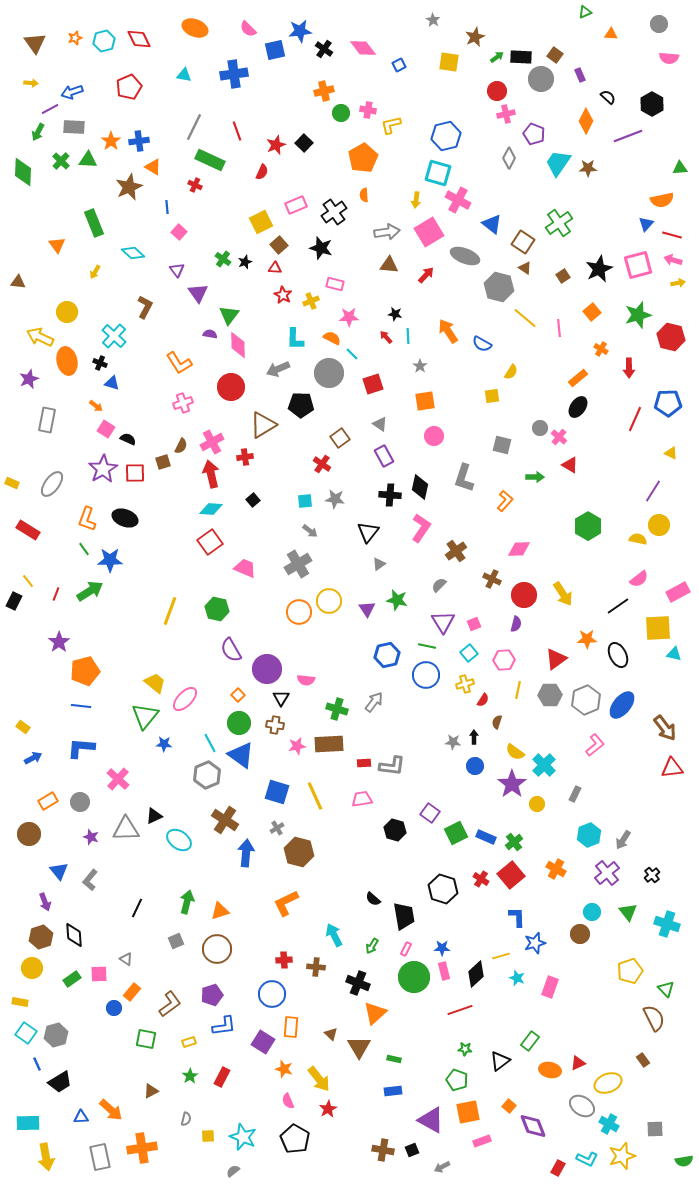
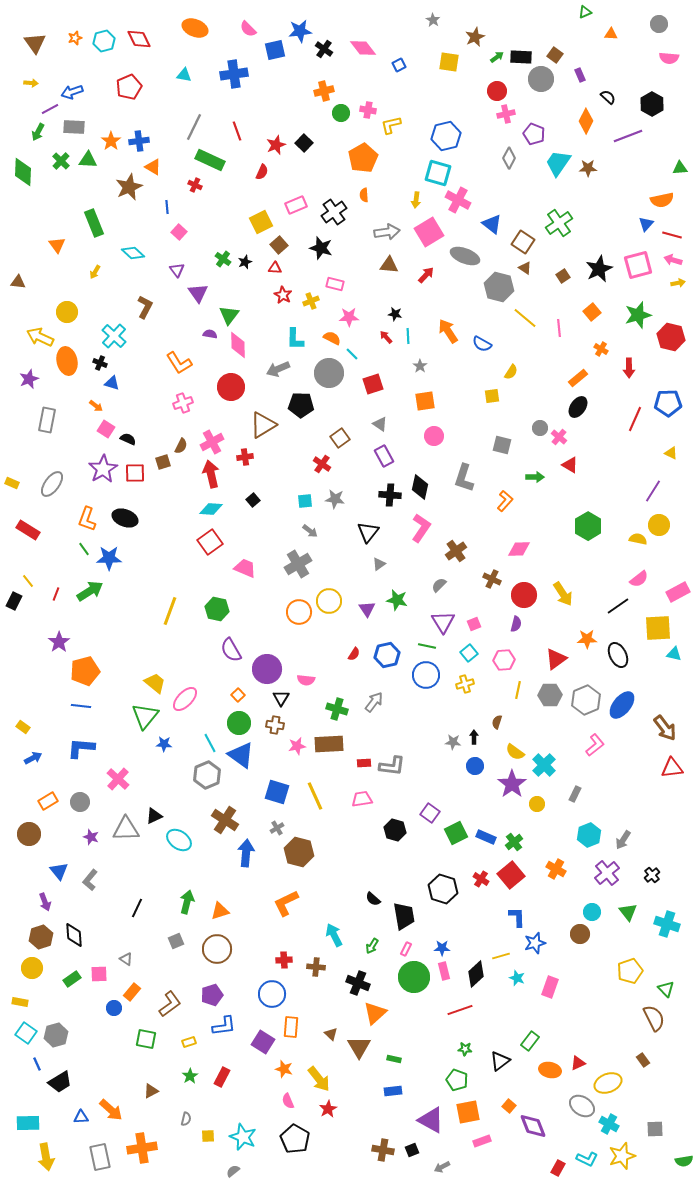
blue star at (110, 560): moved 1 px left, 2 px up
red semicircle at (483, 700): moved 129 px left, 46 px up
